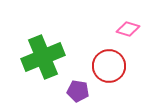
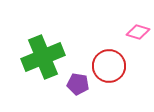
pink diamond: moved 10 px right, 3 px down
purple pentagon: moved 7 px up
